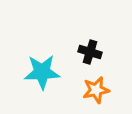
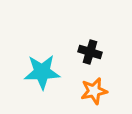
orange star: moved 2 px left, 1 px down
